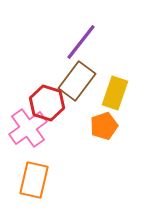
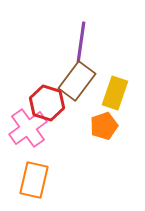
purple line: rotated 30 degrees counterclockwise
